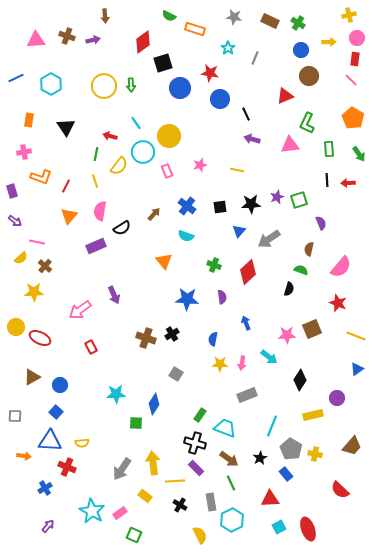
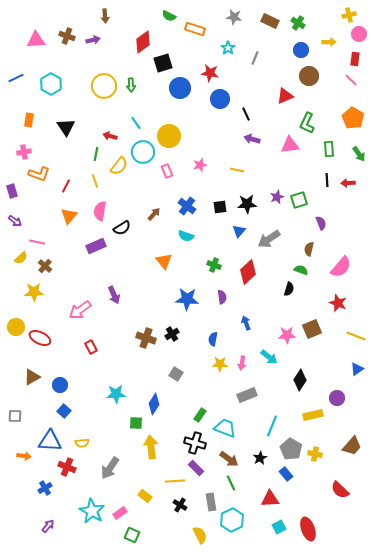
pink circle at (357, 38): moved 2 px right, 4 px up
orange L-shape at (41, 177): moved 2 px left, 3 px up
black star at (251, 204): moved 4 px left
blue square at (56, 412): moved 8 px right, 1 px up
yellow arrow at (153, 463): moved 2 px left, 16 px up
gray arrow at (122, 469): moved 12 px left, 1 px up
green square at (134, 535): moved 2 px left
